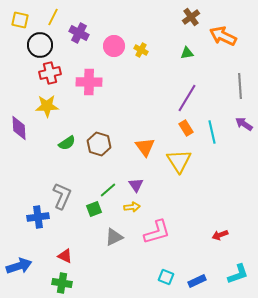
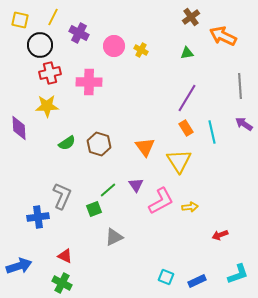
yellow arrow: moved 58 px right
pink L-shape: moved 4 px right, 31 px up; rotated 12 degrees counterclockwise
green cross: rotated 18 degrees clockwise
